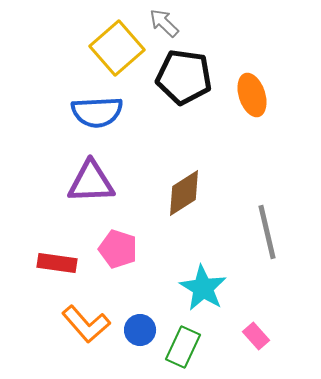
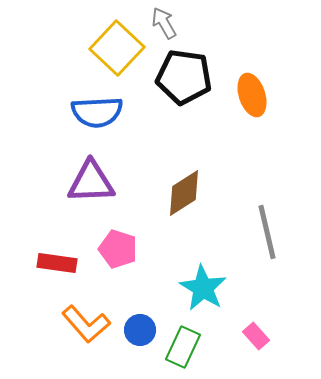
gray arrow: rotated 16 degrees clockwise
yellow square: rotated 6 degrees counterclockwise
